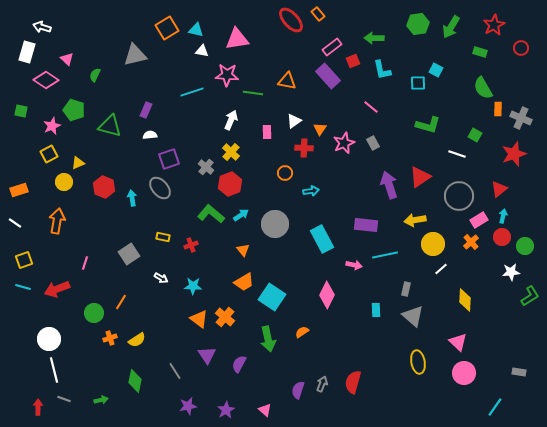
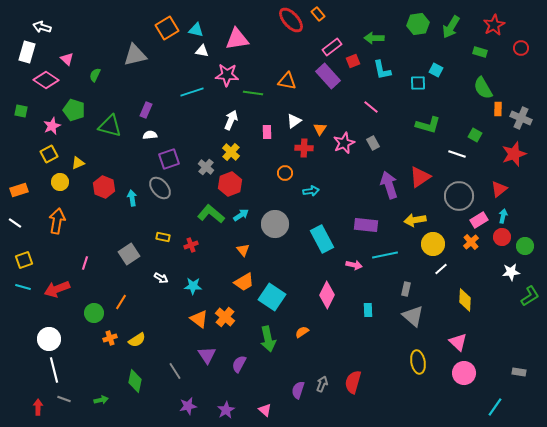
yellow circle at (64, 182): moved 4 px left
cyan rectangle at (376, 310): moved 8 px left
